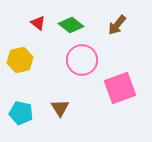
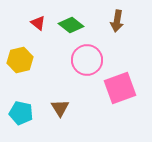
brown arrow: moved 4 px up; rotated 30 degrees counterclockwise
pink circle: moved 5 px right
